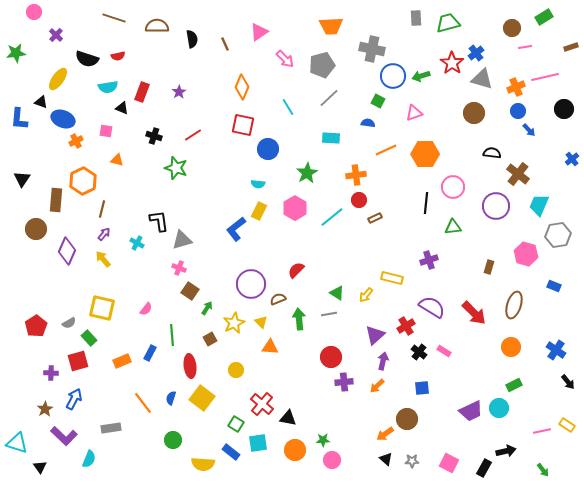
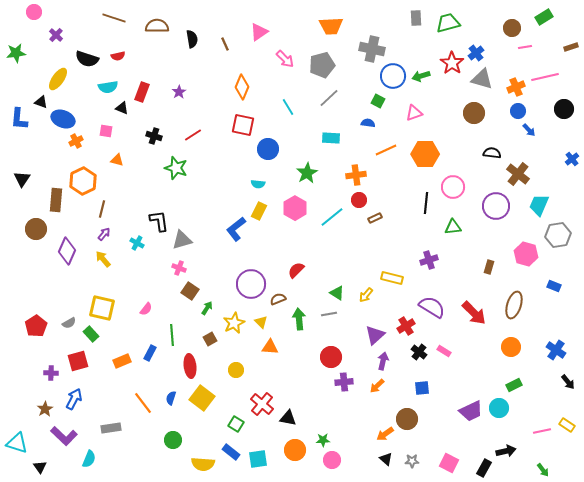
green rectangle at (89, 338): moved 2 px right, 4 px up
cyan square at (258, 443): moved 16 px down
